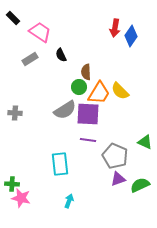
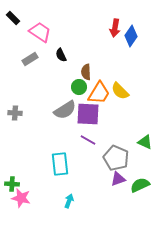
purple line: rotated 21 degrees clockwise
gray pentagon: moved 1 px right, 2 px down
